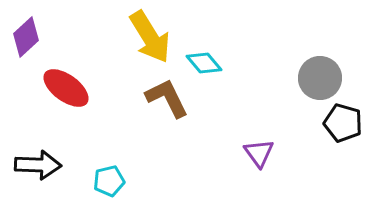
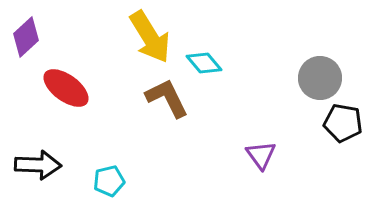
black pentagon: rotated 6 degrees counterclockwise
purple triangle: moved 2 px right, 2 px down
